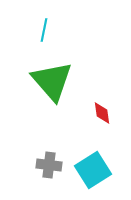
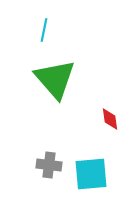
green triangle: moved 3 px right, 2 px up
red diamond: moved 8 px right, 6 px down
cyan square: moved 2 px left, 4 px down; rotated 27 degrees clockwise
